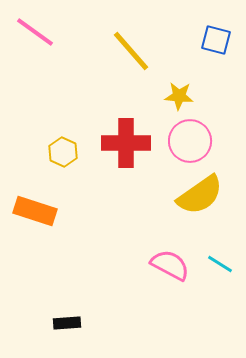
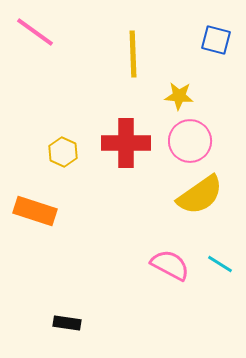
yellow line: moved 2 px right, 3 px down; rotated 39 degrees clockwise
black rectangle: rotated 12 degrees clockwise
